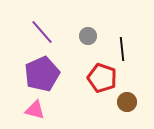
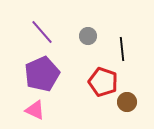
red pentagon: moved 1 px right, 4 px down
pink triangle: rotated 10 degrees clockwise
